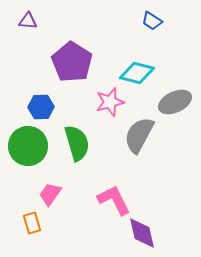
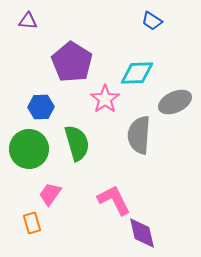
cyan diamond: rotated 16 degrees counterclockwise
pink star: moved 5 px left, 3 px up; rotated 20 degrees counterclockwise
gray semicircle: rotated 24 degrees counterclockwise
green circle: moved 1 px right, 3 px down
